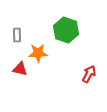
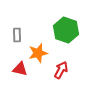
orange star: rotated 12 degrees counterclockwise
red arrow: moved 28 px left, 4 px up
